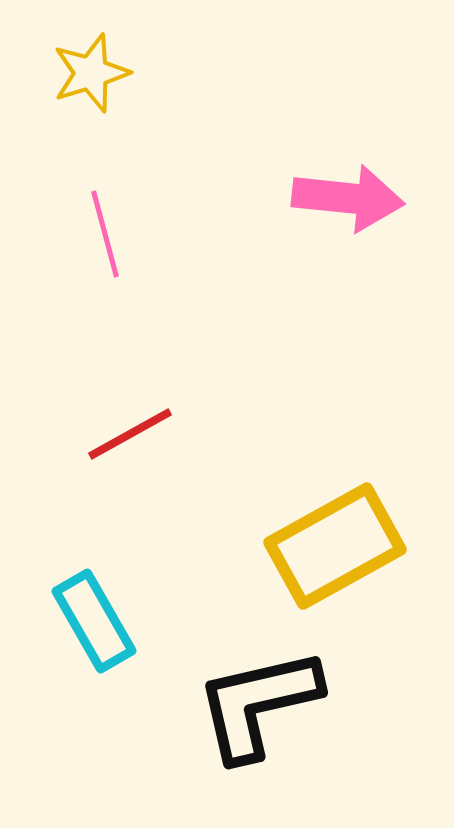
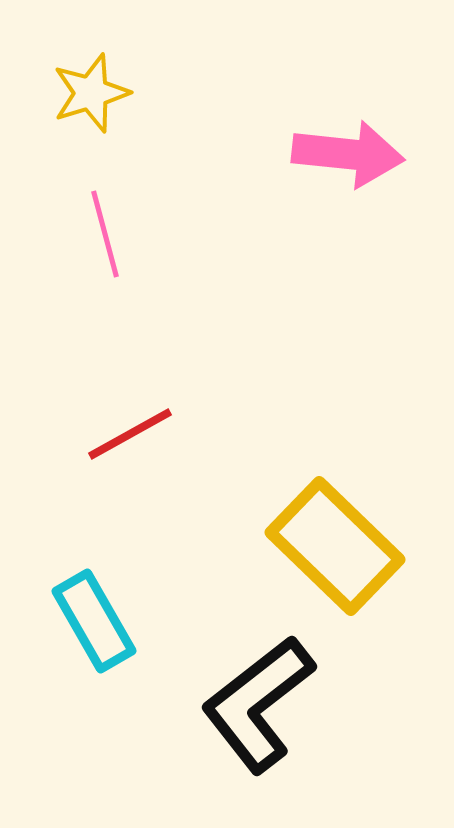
yellow star: moved 20 px down
pink arrow: moved 44 px up
yellow rectangle: rotated 73 degrees clockwise
black L-shape: rotated 25 degrees counterclockwise
